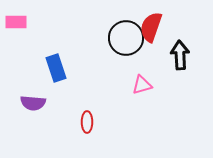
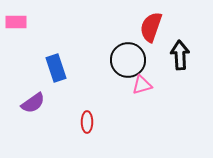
black circle: moved 2 px right, 22 px down
purple semicircle: rotated 40 degrees counterclockwise
